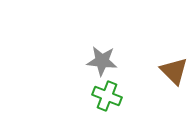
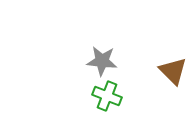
brown triangle: moved 1 px left
